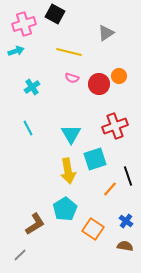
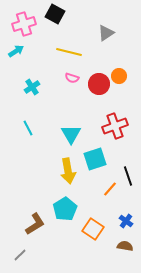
cyan arrow: rotated 14 degrees counterclockwise
